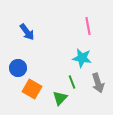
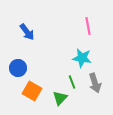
gray arrow: moved 3 px left
orange square: moved 2 px down
